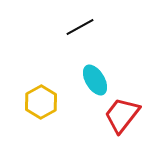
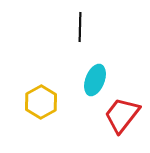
black line: rotated 60 degrees counterclockwise
cyan ellipse: rotated 52 degrees clockwise
